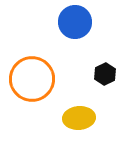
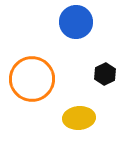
blue circle: moved 1 px right
